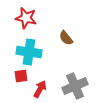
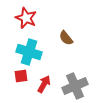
red star: rotated 10 degrees clockwise
cyan cross: rotated 10 degrees clockwise
red arrow: moved 4 px right, 5 px up
